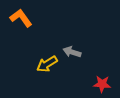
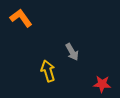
gray arrow: rotated 138 degrees counterclockwise
yellow arrow: moved 1 px right, 7 px down; rotated 105 degrees clockwise
